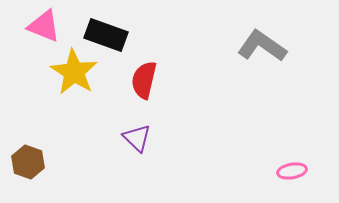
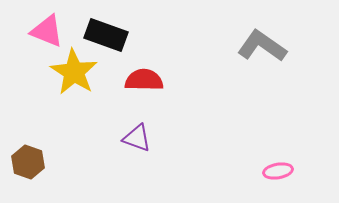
pink triangle: moved 3 px right, 5 px down
red semicircle: rotated 78 degrees clockwise
purple triangle: rotated 24 degrees counterclockwise
pink ellipse: moved 14 px left
